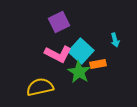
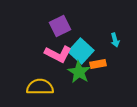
purple square: moved 1 px right, 4 px down
yellow semicircle: rotated 12 degrees clockwise
